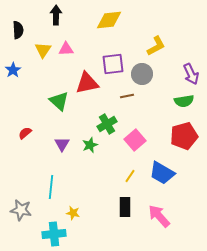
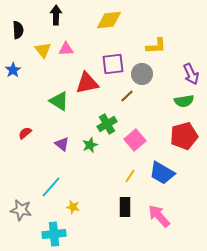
yellow L-shape: rotated 25 degrees clockwise
yellow triangle: rotated 12 degrees counterclockwise
brown line: rotated 32 degrees counterclockwise
green triangle: rotated 10 degrees counterclockwise
purple triangle: rotated 21 degrees counterclockwise
cyan line: rotated 35 degrees clockwise
yellow star: moved 6 px up
